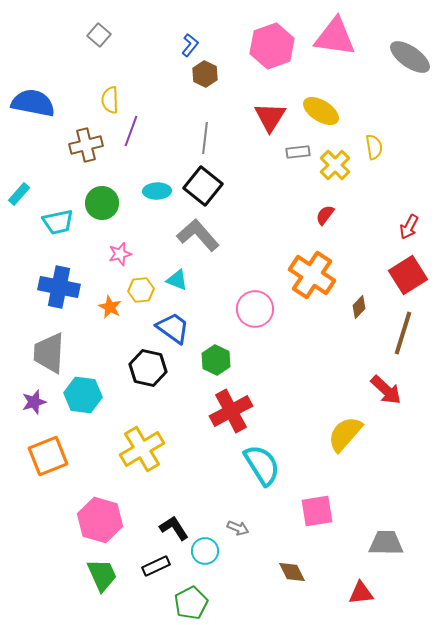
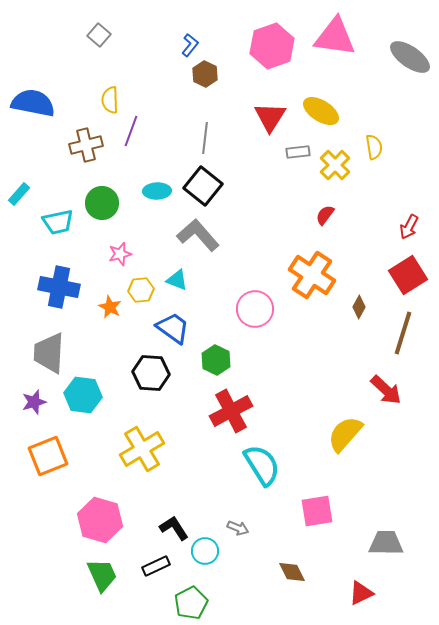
brown diamond at (359, 307): rotated 15 degrees counterclockwise
black hexagon at (148, 368): moved 3 px right, 5 px down; rotated 9 degrees counterclockwise
red triangle at (361, 593): rotated 20 degrees counterclockwise
